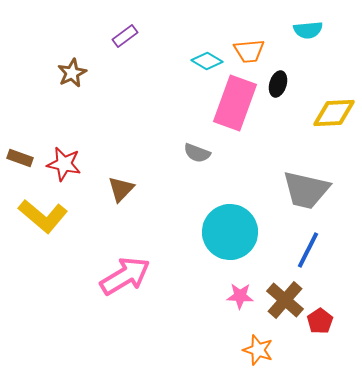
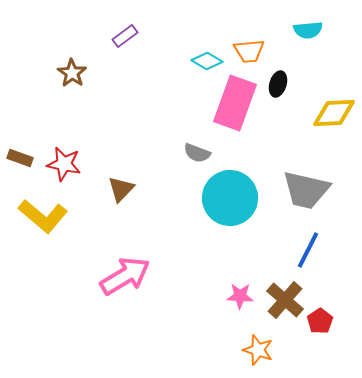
brown star: rotated 12 degrees counterclockwise
cyan circle: moved 34 px up
